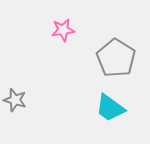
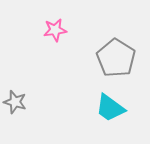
pink star: moved 8 px left
gray star: moved 2 px down
